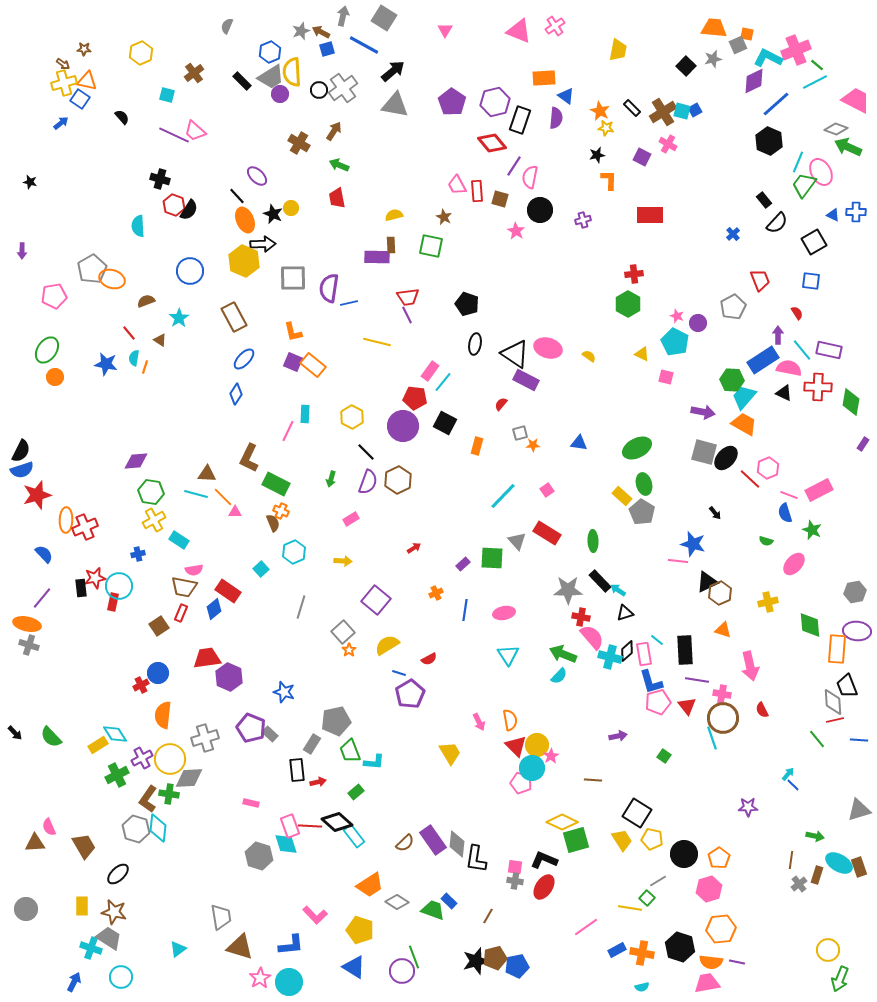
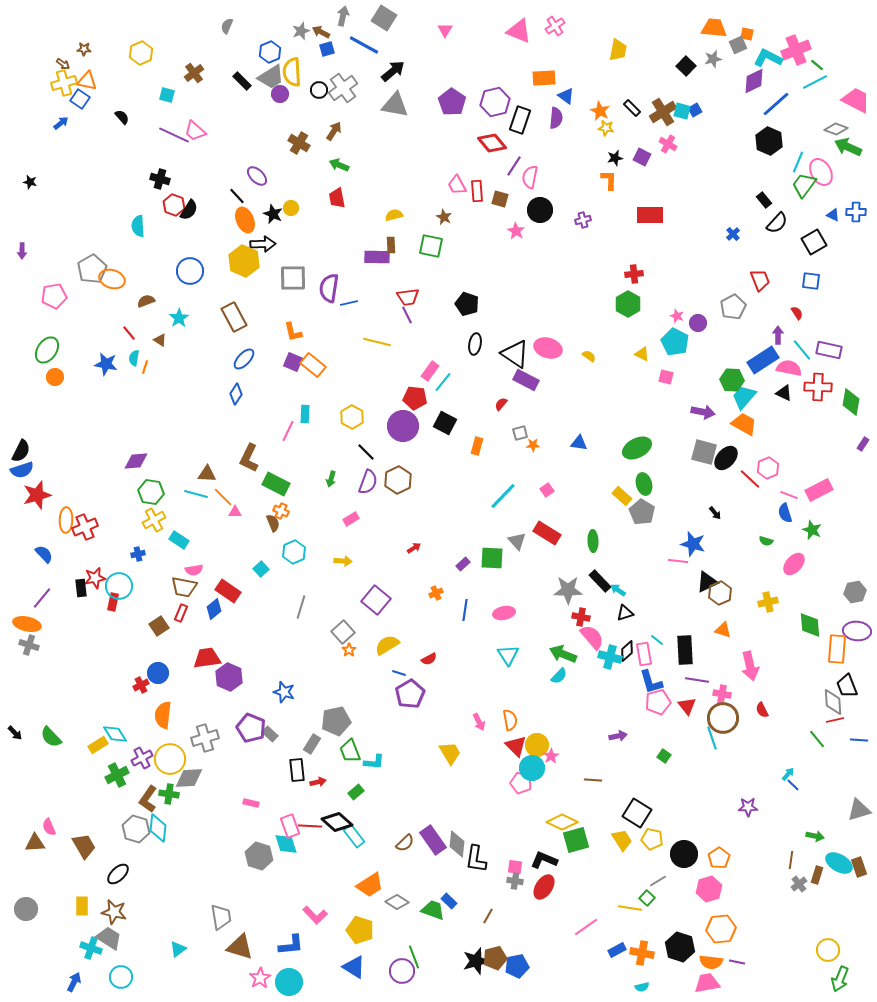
black star at (597, 155): moved 18 px right, 3 px down
